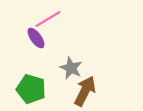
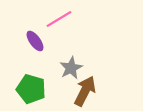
pink line: moved 11 px right
purple ellipse: moved 1 px left, 3 px down
gray star: rotated 20 degrees clockwise
